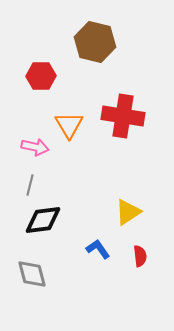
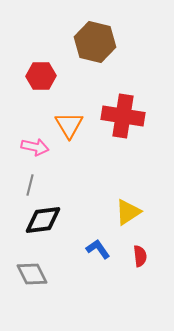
gray diamond: rotated 12 degrees counterclockwise
